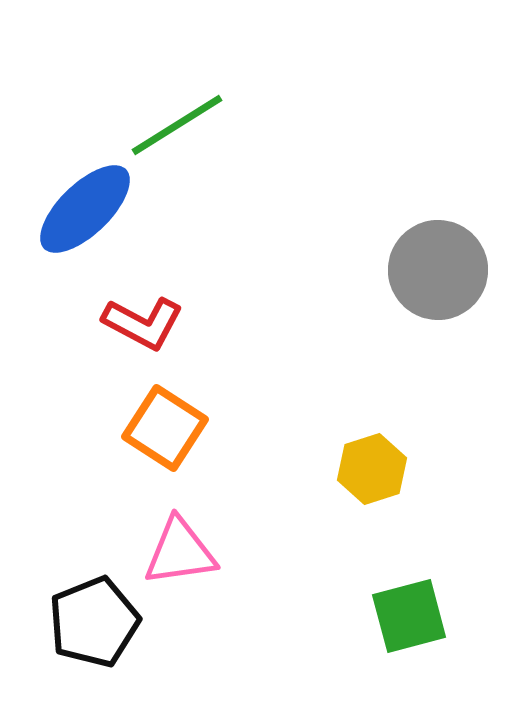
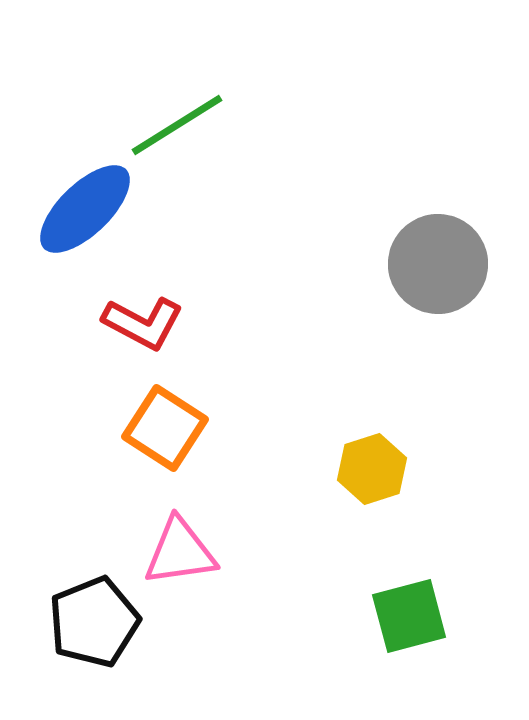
gray circle: moved 6 px up
